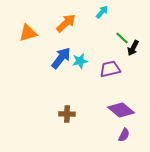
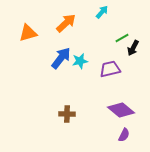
green line: rotated 72 degrees counterclockwise
